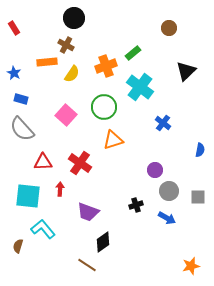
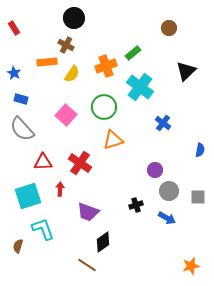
cyan square: rotated 24 degrees counterclockwise
cyan L-shape: rotated 20 degrees clockwise
